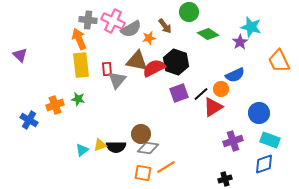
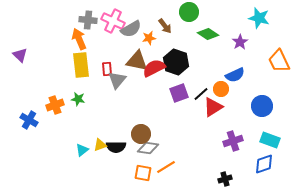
cyan star: moved 8 px right, 9 px up
blue circle: moved 3 px right, 7 px up
